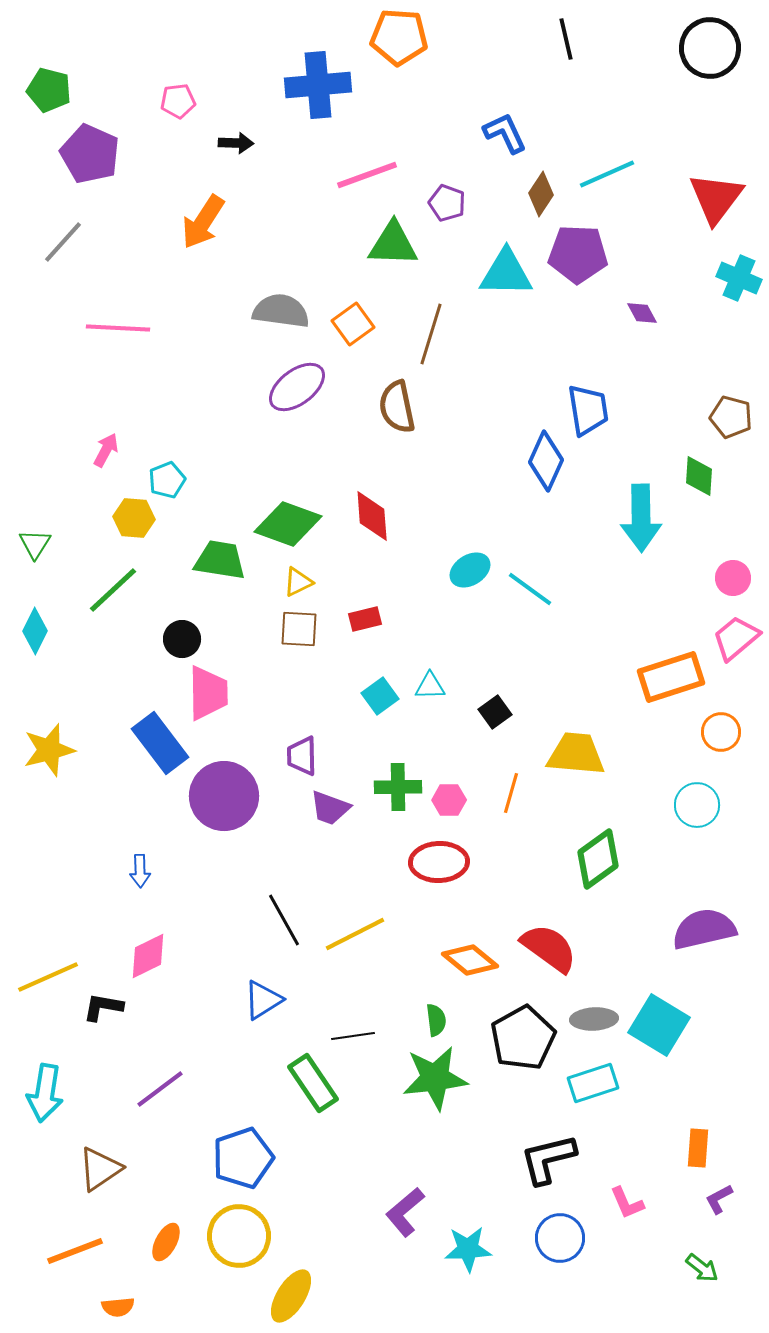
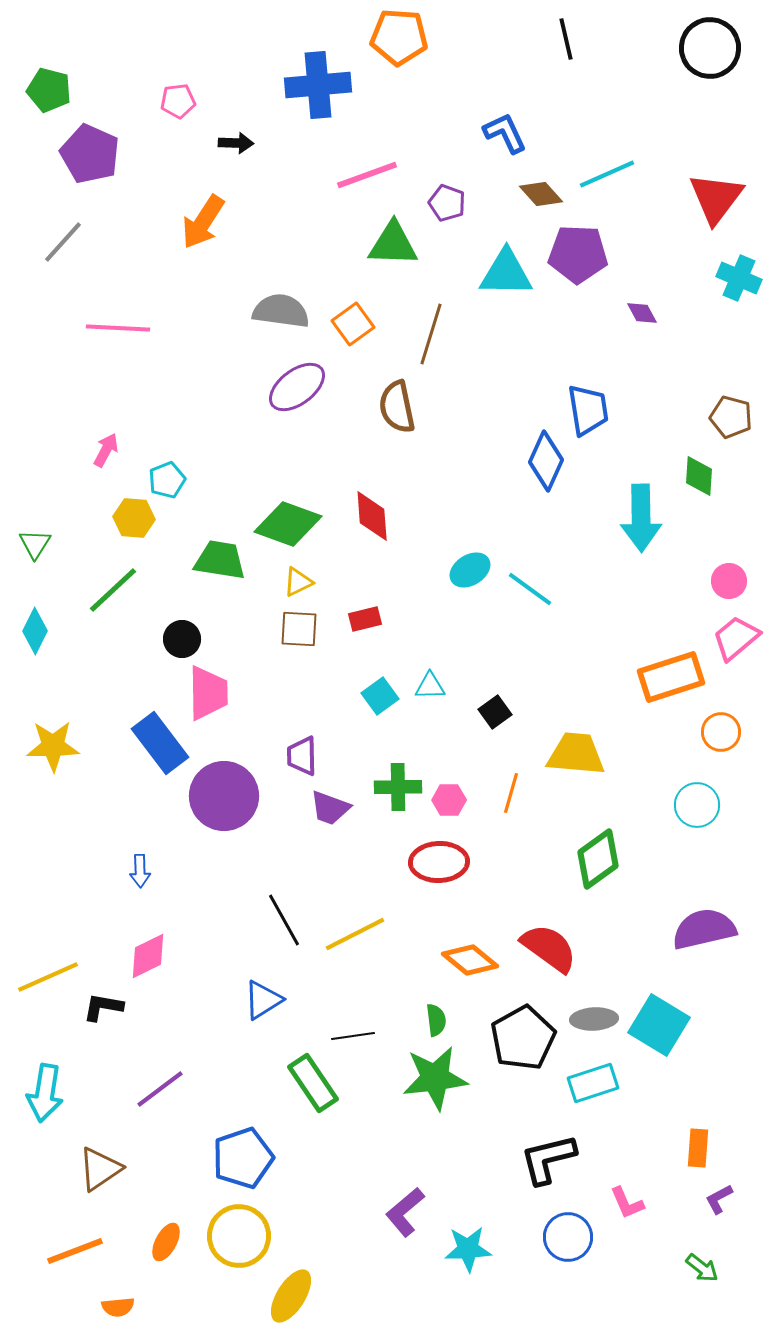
brown diamond at (541, 194): rotated 75 degrees counterclockwise
pink circle at (733, 578): moved 4 px left, 3 px down
yellow star at (49, 750): moved 4 px right, 4 px up; rotated 14 degrees clockwise
blue circle at (560, 1238): moved 8 px right, 1 px up
